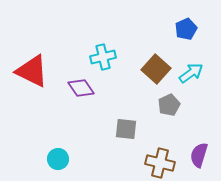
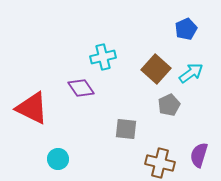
red triangle: moved 37 px down
